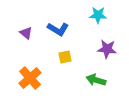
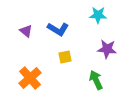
purple triangle: moved 2 px up
green arrow: rotated 48 degrees clockwise
